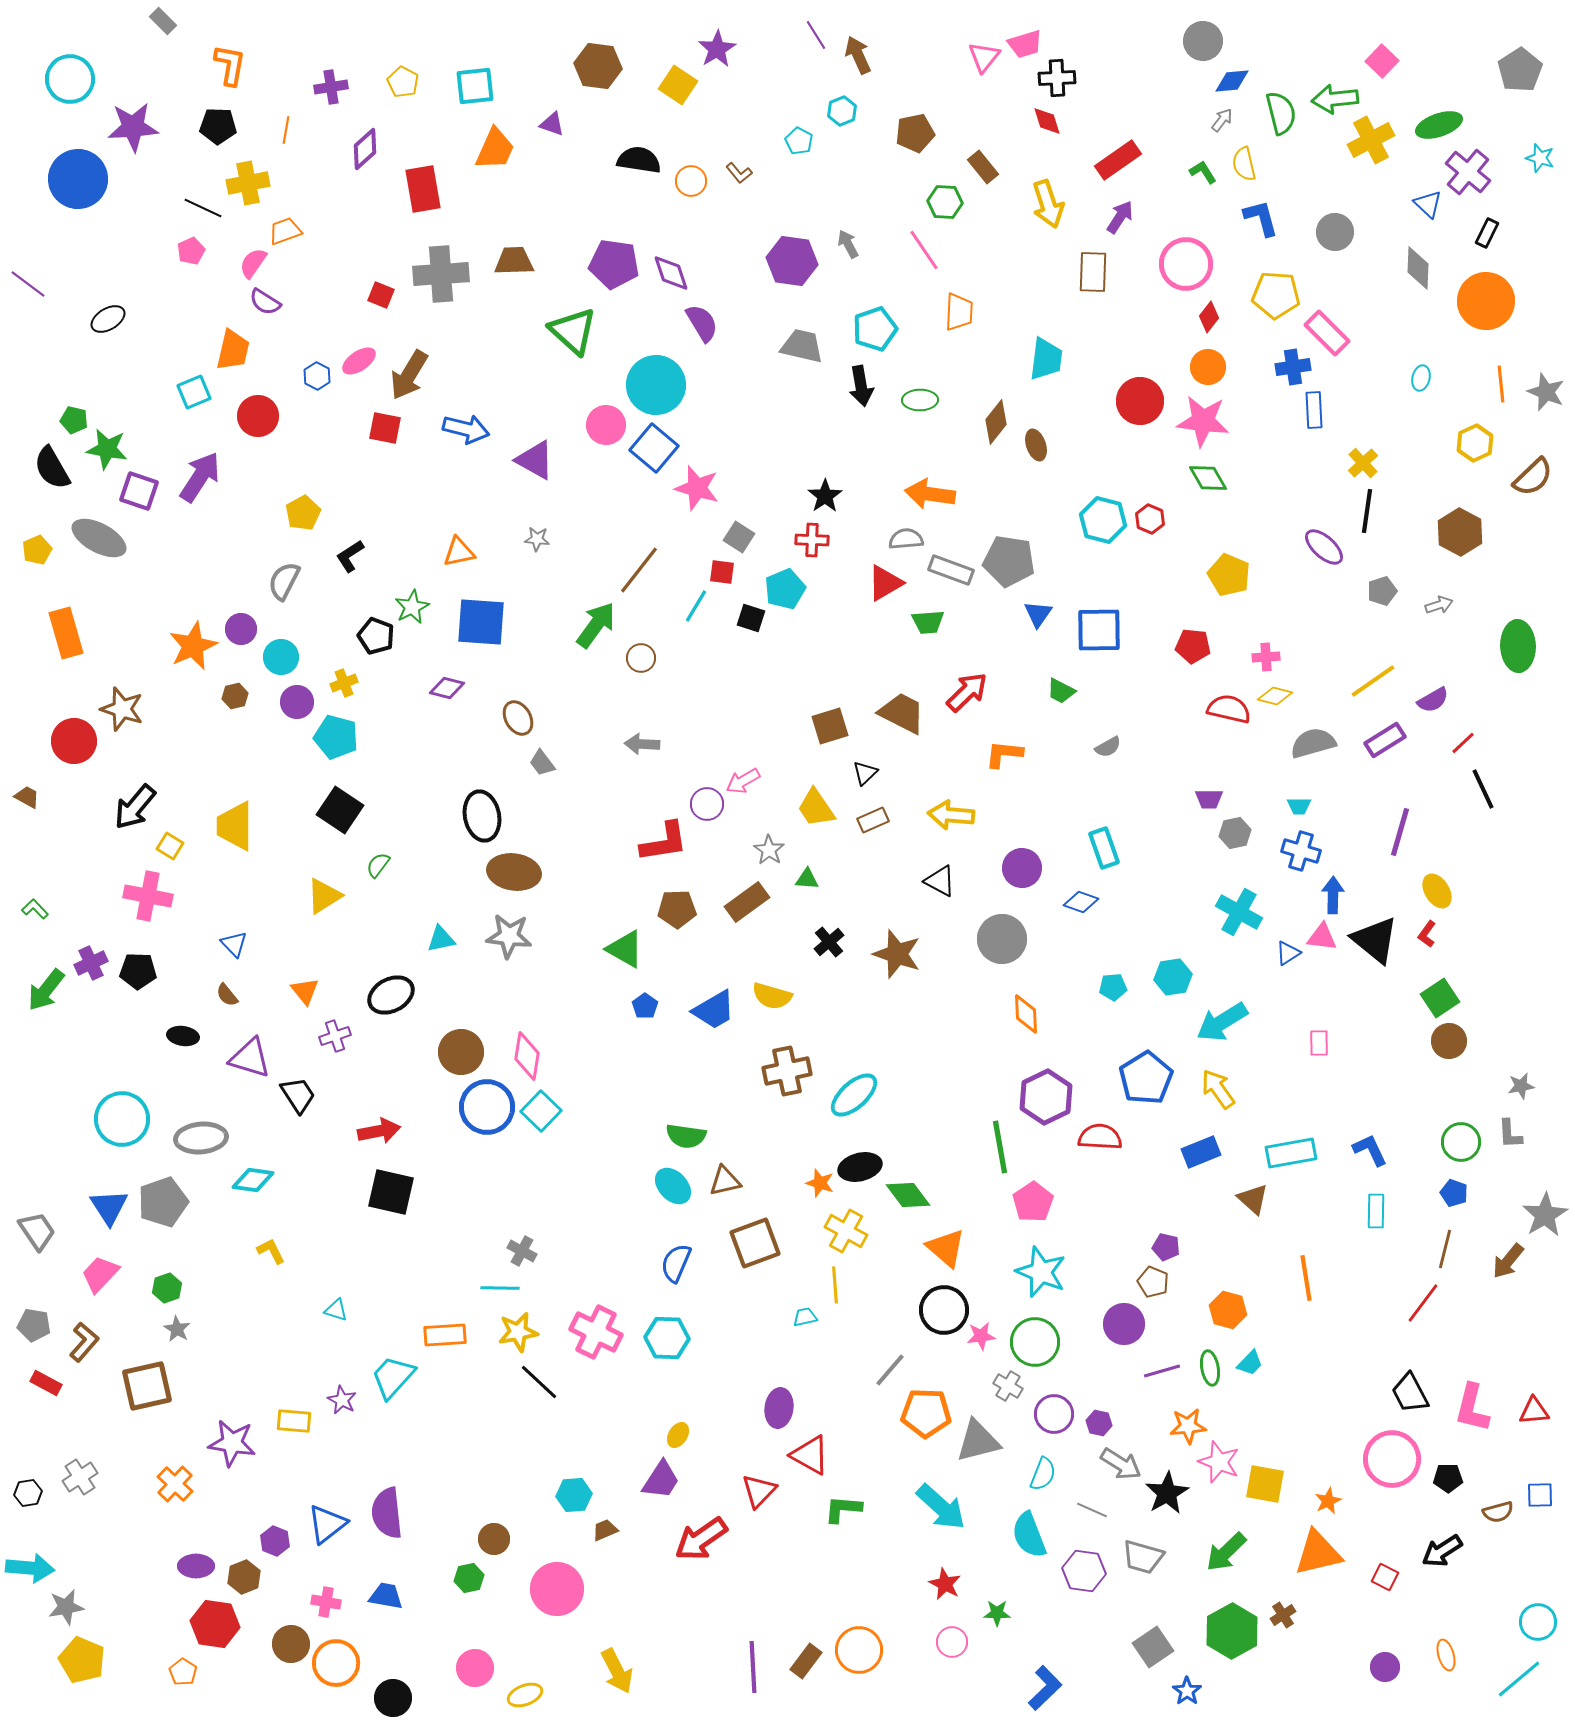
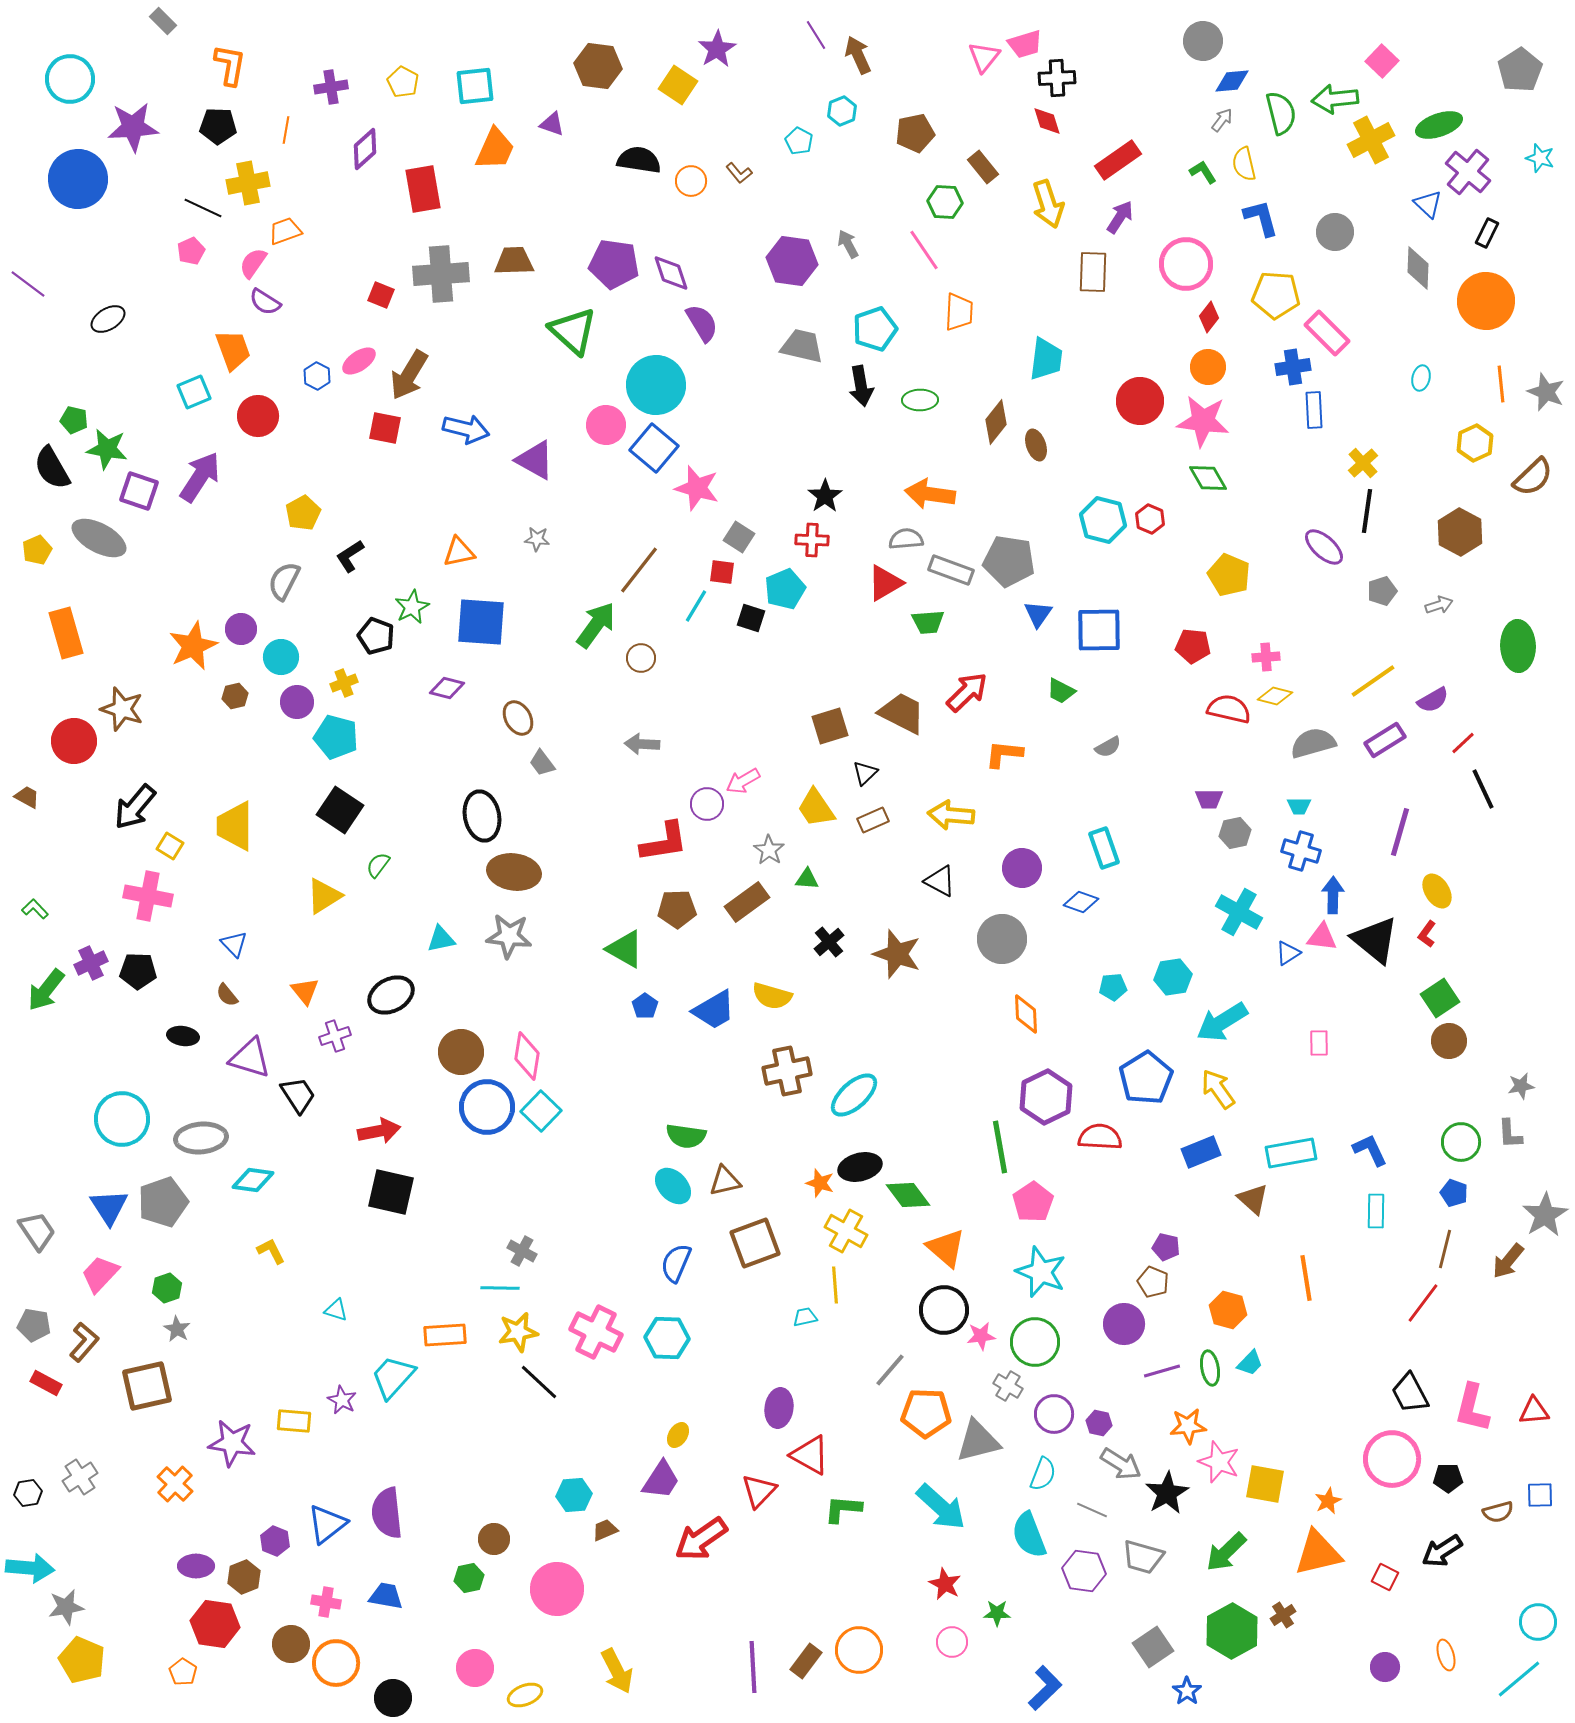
orange trapezoid at (233, 350): rotated 33 degrees counterclockwise
